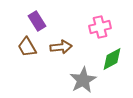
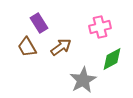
purple rectangle: moved 2 px right, 2 px down
brown arrow: rotated 30 degrees counterclockwise
